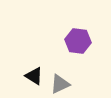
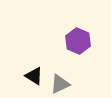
purple hexagon: rotated 15 degrees clockwise
